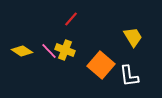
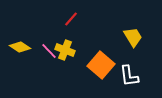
yellow diamond: moved 2 px left, 4 px up
